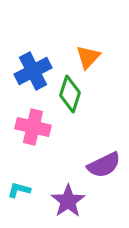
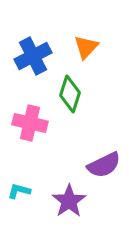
orange triangle: moved 2 px left, 10 px up
blue cross: moved 15 px up
pink cross: moved 3 px left, 4 px up
cyan L-shape: moved 1 px down
purple star: moved 1 px right
